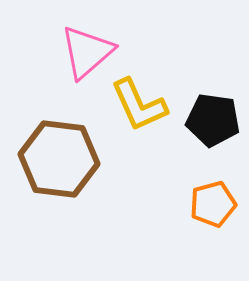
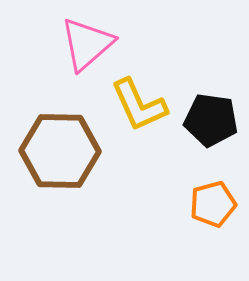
pink triangle: moved 8 px up
black pentagon: moved 2 px left
brown hexagon: moved 1 px right, 8 px up; rotated 6 degrees counterclockwise
